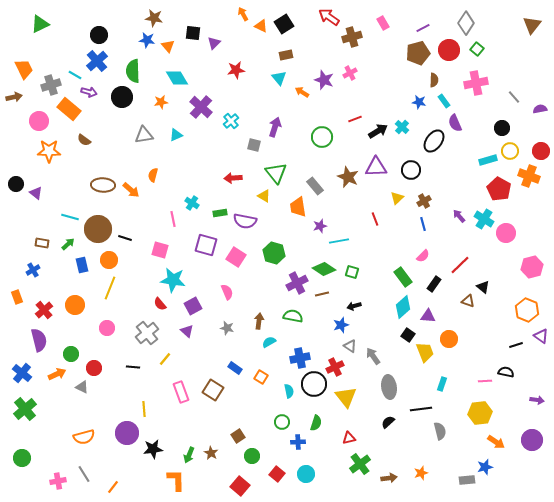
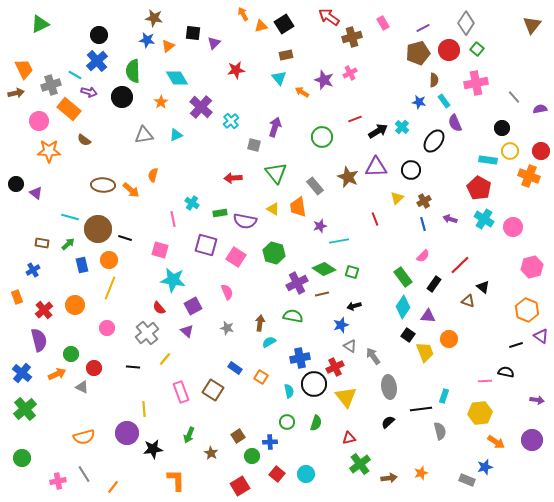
orange triangle at (261, 26): rotated 40 degrees counterclockwise
orange triangle at (168, 46): rotated 32 degrees clockwise
brown arrow at (14, 97): moved 2 px right, 4 px up
orange star at (161, 102): rotated 24 degrees counterclockwise
cyan rectangle at (488, 160): rotated 24 degrees clockwise
red pentagon at (499, 189): moved 20 px left, 1 px up
yellow triangle at (264, 196): moved 9 px right, 13 px down
purple arrow at (459, 216): moved 9 px left, 3 px down; rotated 32 degrees counterclockwise
pink circle at (506, 233): moved 7 px right, 6 px up
red semicircle at (160, 304): moved 1 px left, 4 px down
cyan diamond at (403, 307): rotated 15 degrees counterclockwise
brown arrow at (259, 321): moved 1 px right, 2 px down
cyan rectangle at (442, 384): moved 2 px right, 12 px down
green circle at (282, 422): moved 5 px right
blue cross at (298, 442): moved 28 px left
green arrow at (189, 455): moved 20 px up
gray rectangle at (467, 480): rotated 28 degrees clockwise
red square at (240, 486): rotated 18 degrees clockwise
